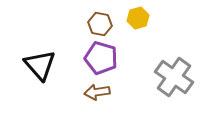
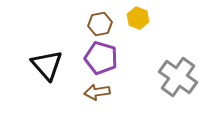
yellow hexagon: rotated 25 degrees counterclockwise
brown hexagon: rotated 20 degrees counterclockwise
black triangle: moved 7 px right
gray cross: moved 4 px right
